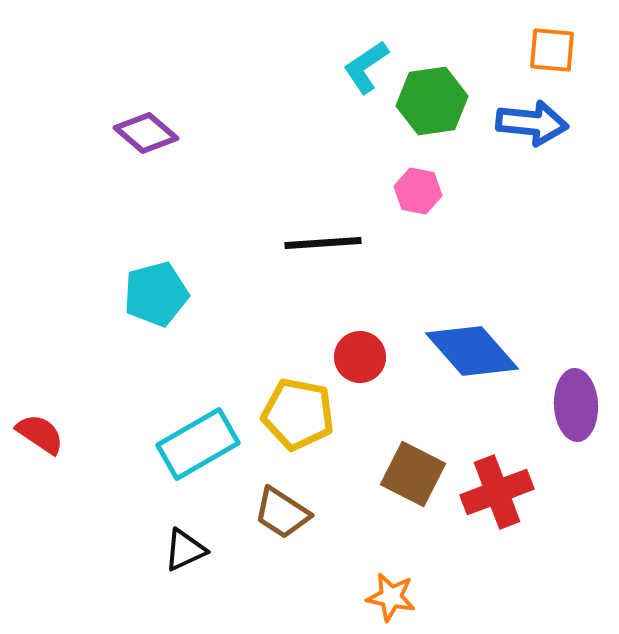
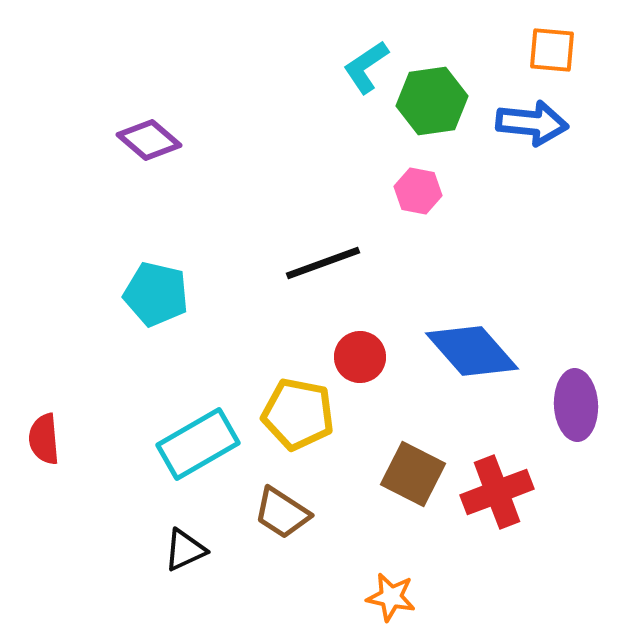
purple diamond: moved 3 px right, 7 px down
black line: moved 20 px down; rotated 16 degrees counterclockwise
cyan pentagon: rotated 28 degrees clockwise
red semicircle: moved 4 px right, 5 px down; rotated 129 degrees counterclockwise
